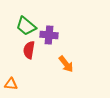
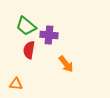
orange triangle: moved 5 px right
